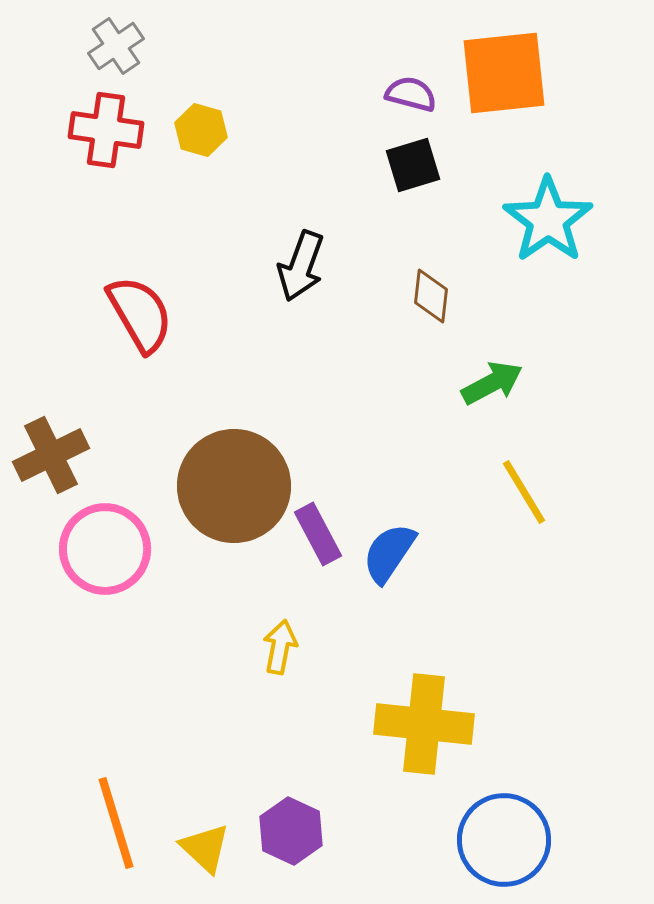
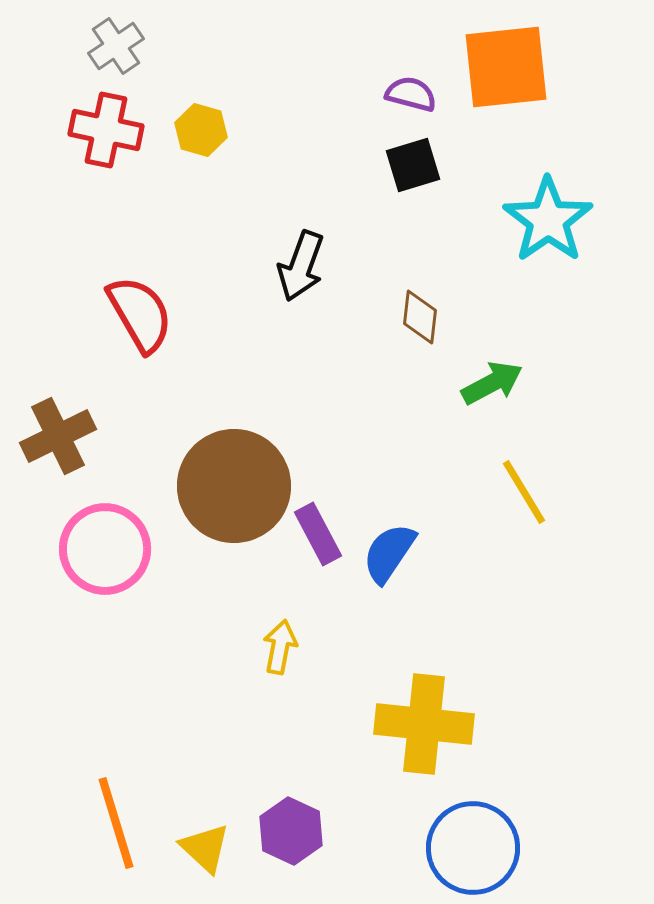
orange square: moved 2 px right, 6 px up
red cross: rotated 4 degrees clockwise
brown diamond: moved 11 px left, 21 px down
brown cross: moved 7 px right, 19 px up
blue circle: moved 31 px left, 8 px down
